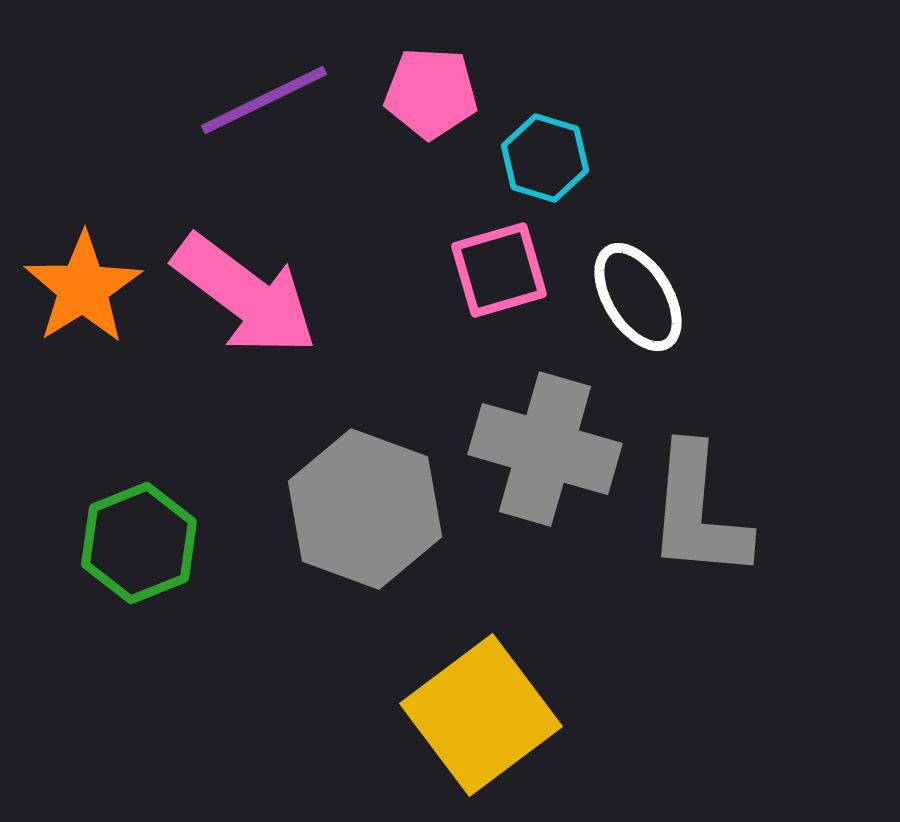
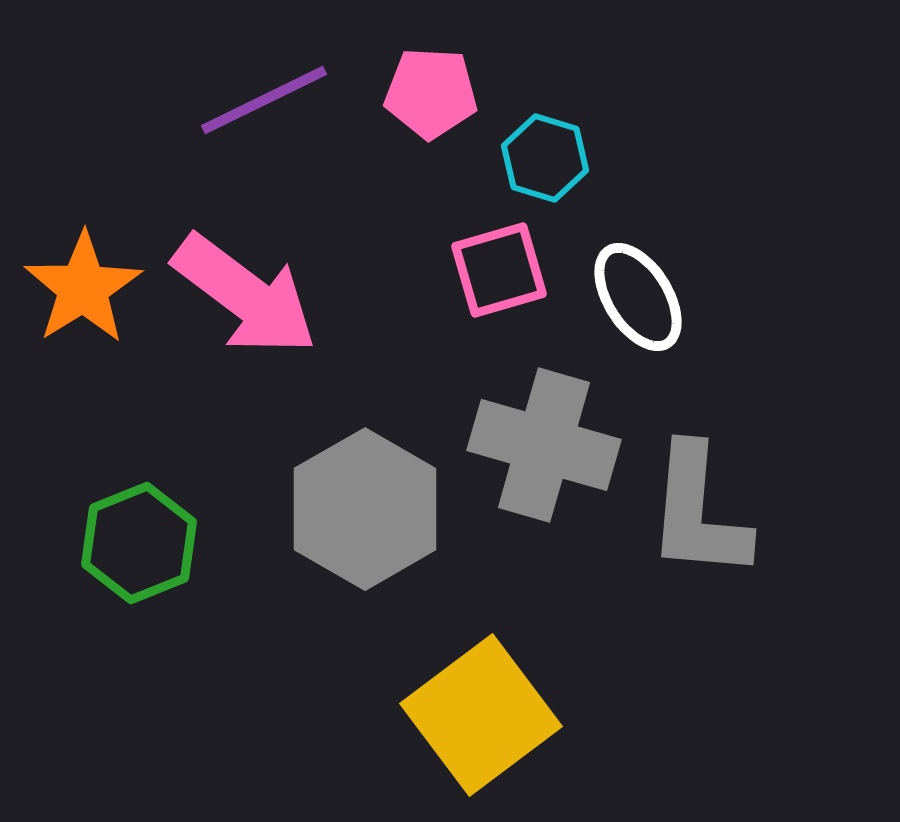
gray cross: moved 1 px left, 4 px up
gray hexagon: rotated 10 degrees clockwise
